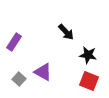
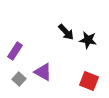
purple rectangle: moved 1 px right, 9 px down
black star: moved 15 px up
